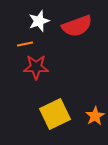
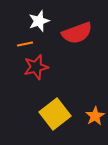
red semicircle: moved 7 px down
red star: rotated 15 degrees counterclockwise
yellow square: rotated 12 degrees counterclockwise
